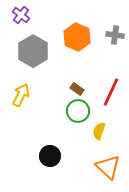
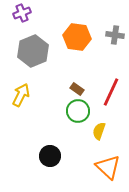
purple cross: moved 1 px right, 2 px up; rotated 30 degrees clockwise
orange hexagon: rotated 16 degrees counterclockwise
gray hexagon: rotated 8 degrees clockwise
